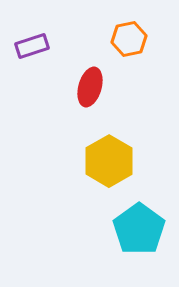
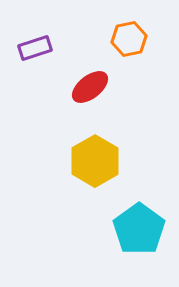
purple rectangle: moved 3 px right, 2 px down
red ellipse: rotated 36 degrees clockwise
yellow hexagon: moved 14 px left
